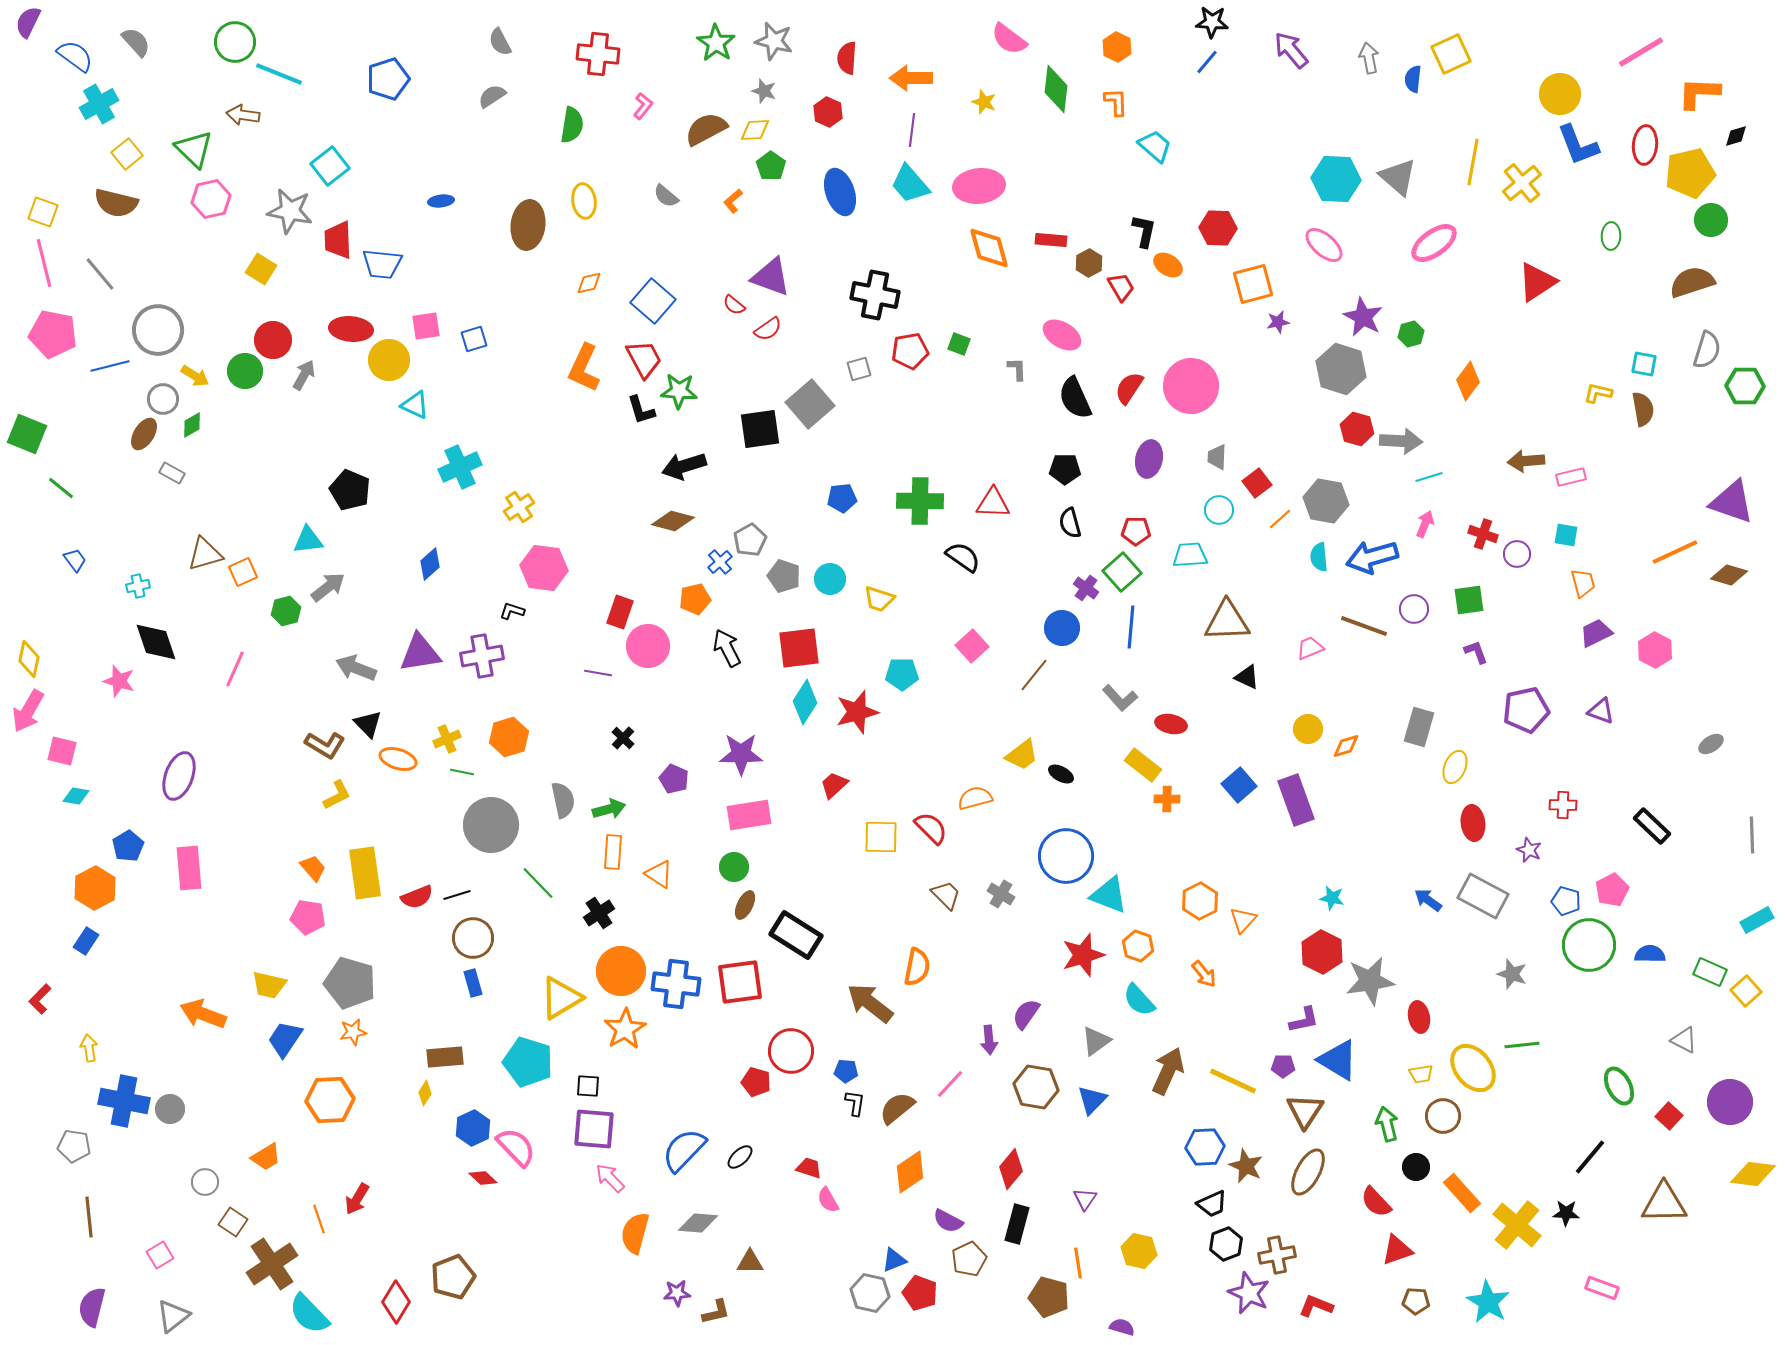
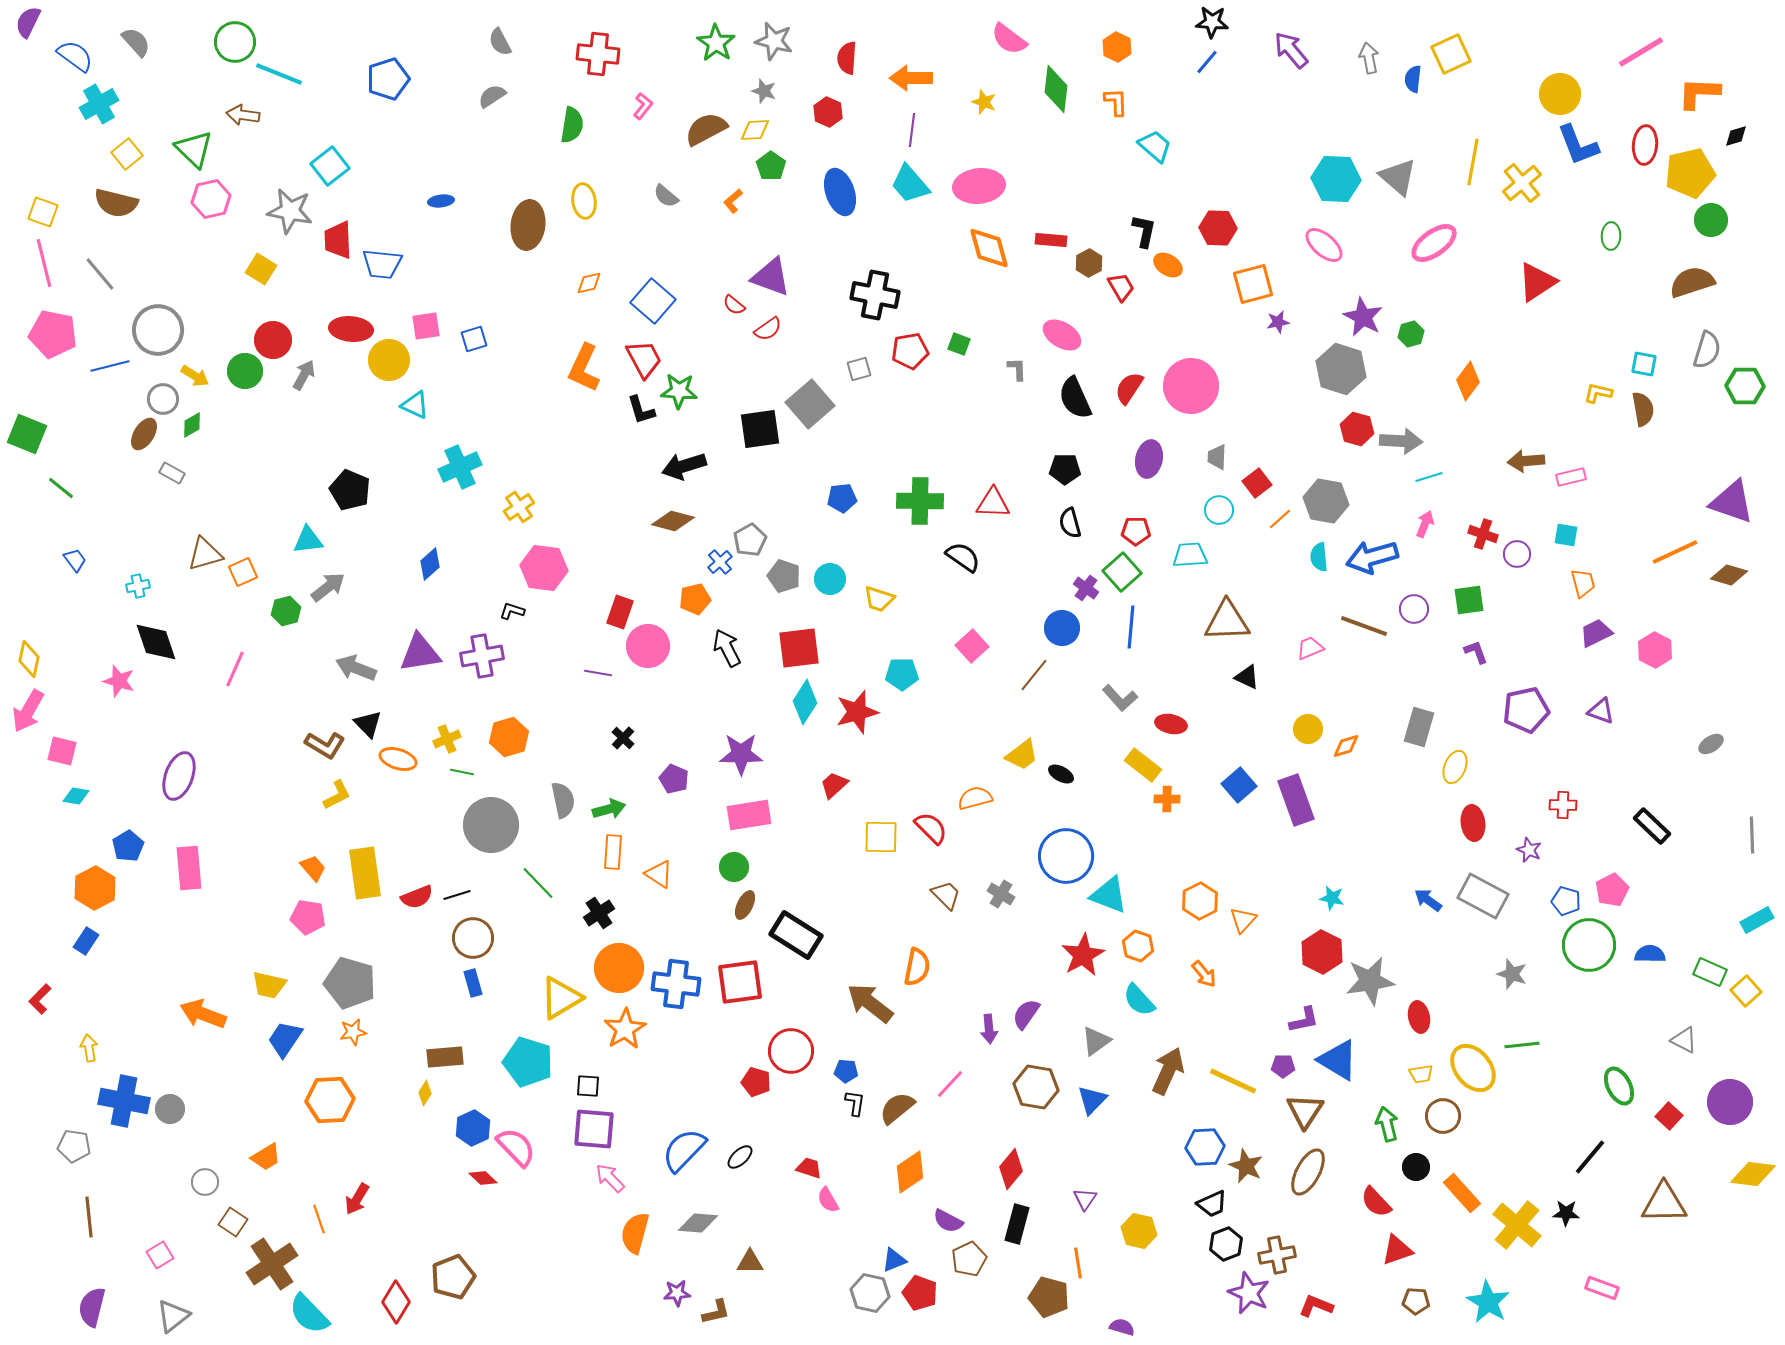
red star at (1083, 955): rotated 12 degrees counterclockwise
orange circle at (621, 971): moved 2 px left, 3 px up
purple arrow at (989, 1040): moved 11 px up
yellow hexagon at (1139, 1251): moved 20 px up
